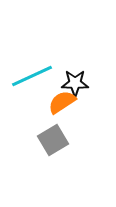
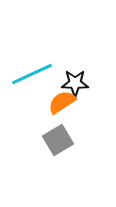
cyan line: moved 2 px up
gray square: moved 5 px right
